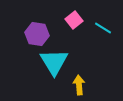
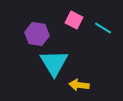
pink square: rotated 24 degrees counterclockwise
cyan triangle: moved 1 px down
yellow arrow: rotated 78 degrees counterclockwise
